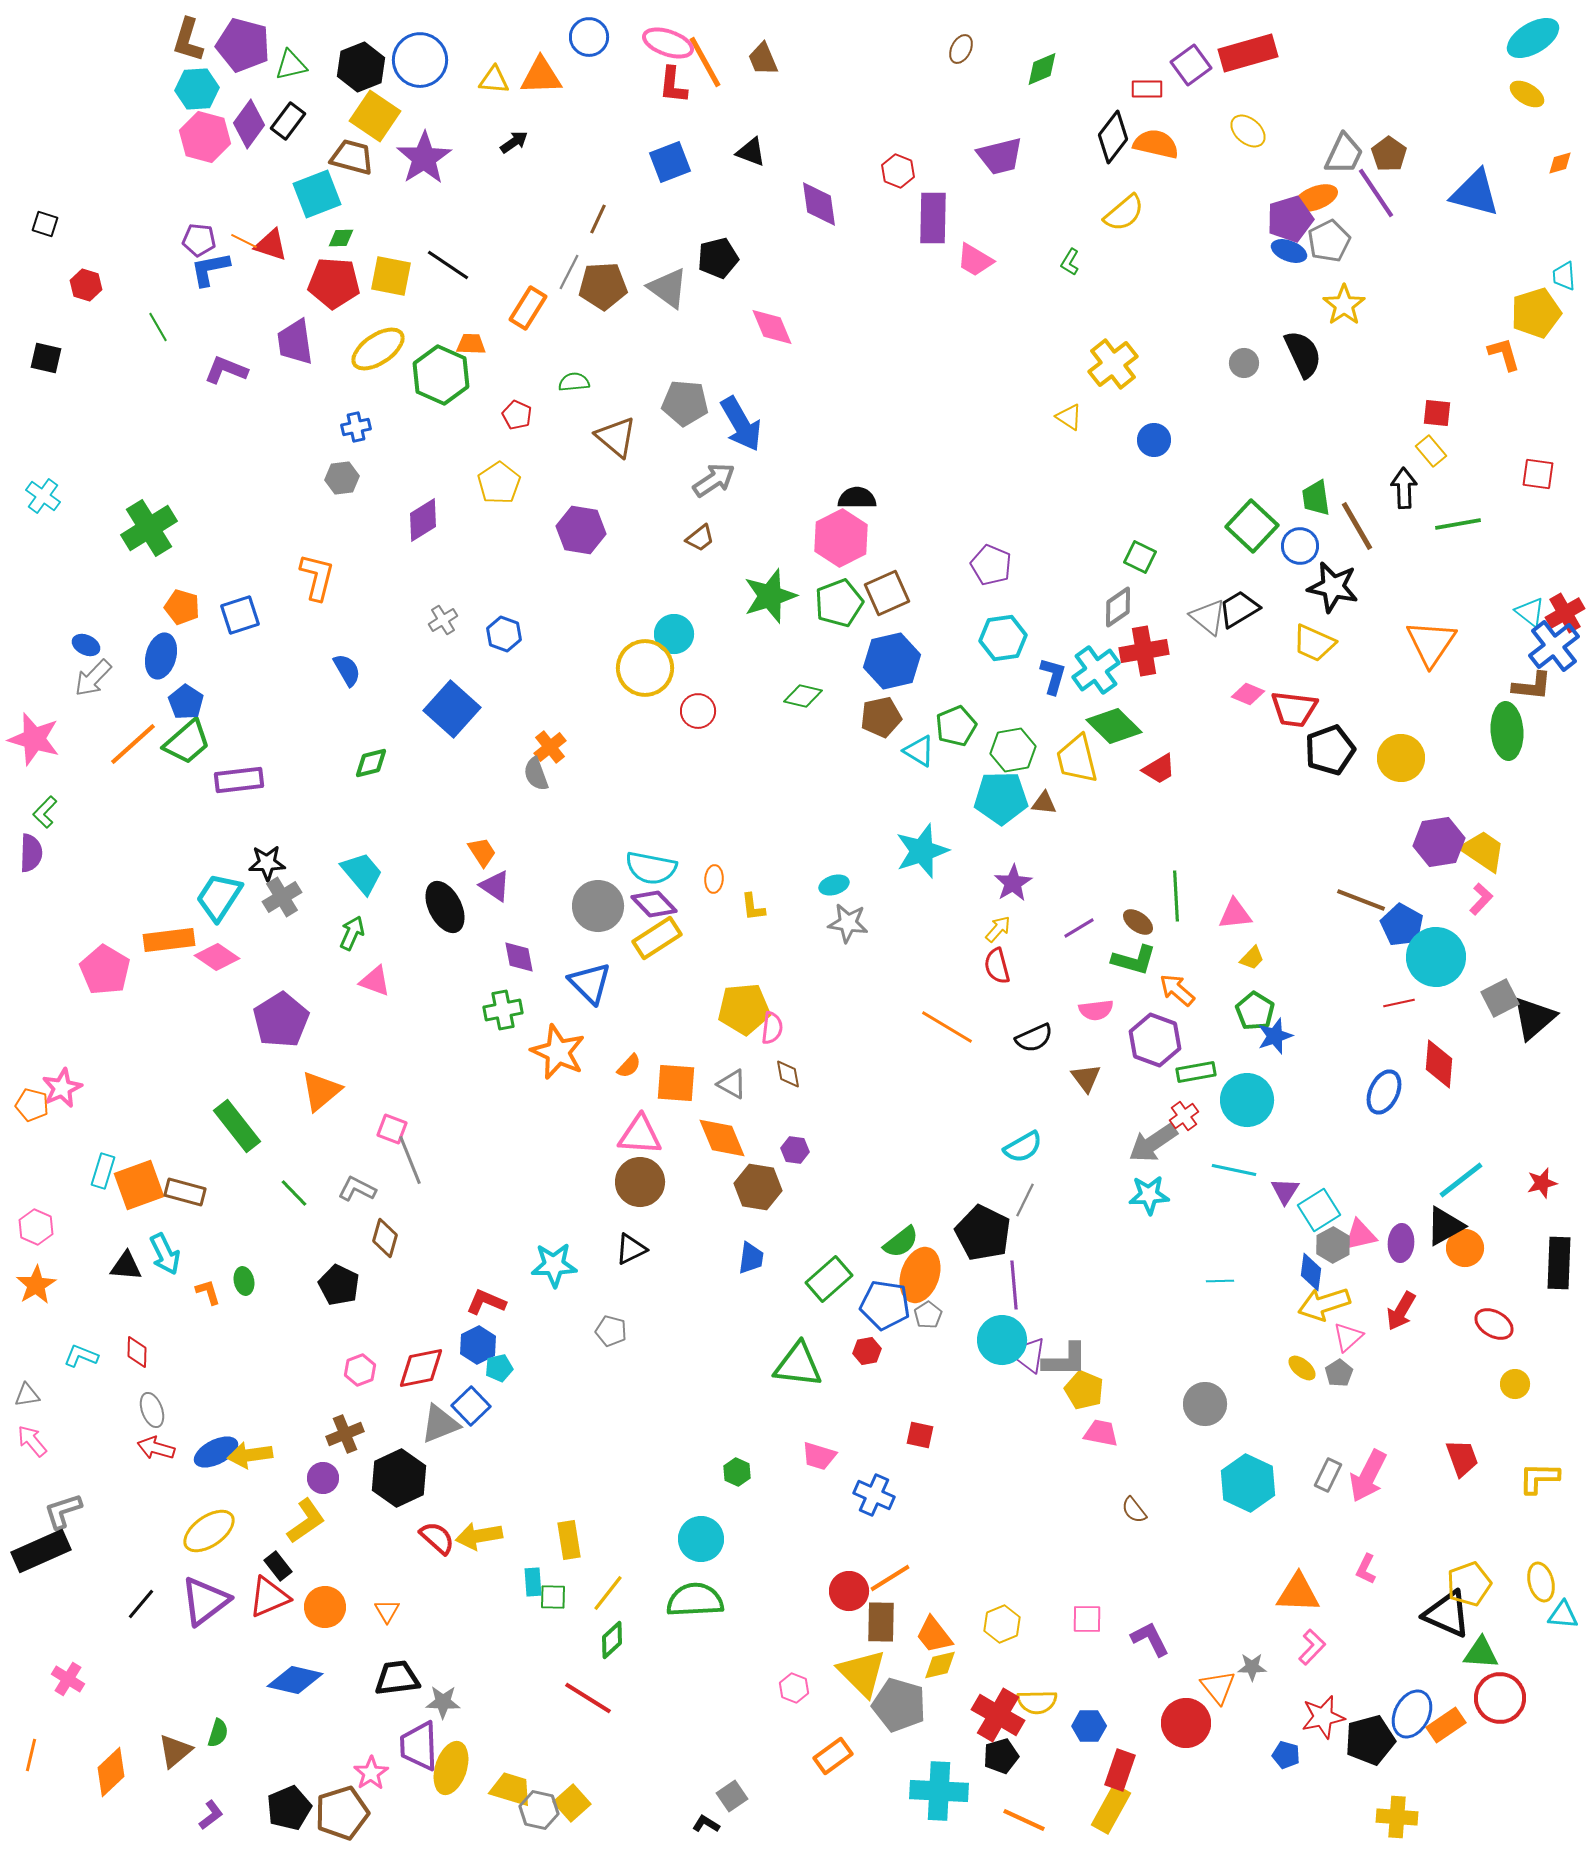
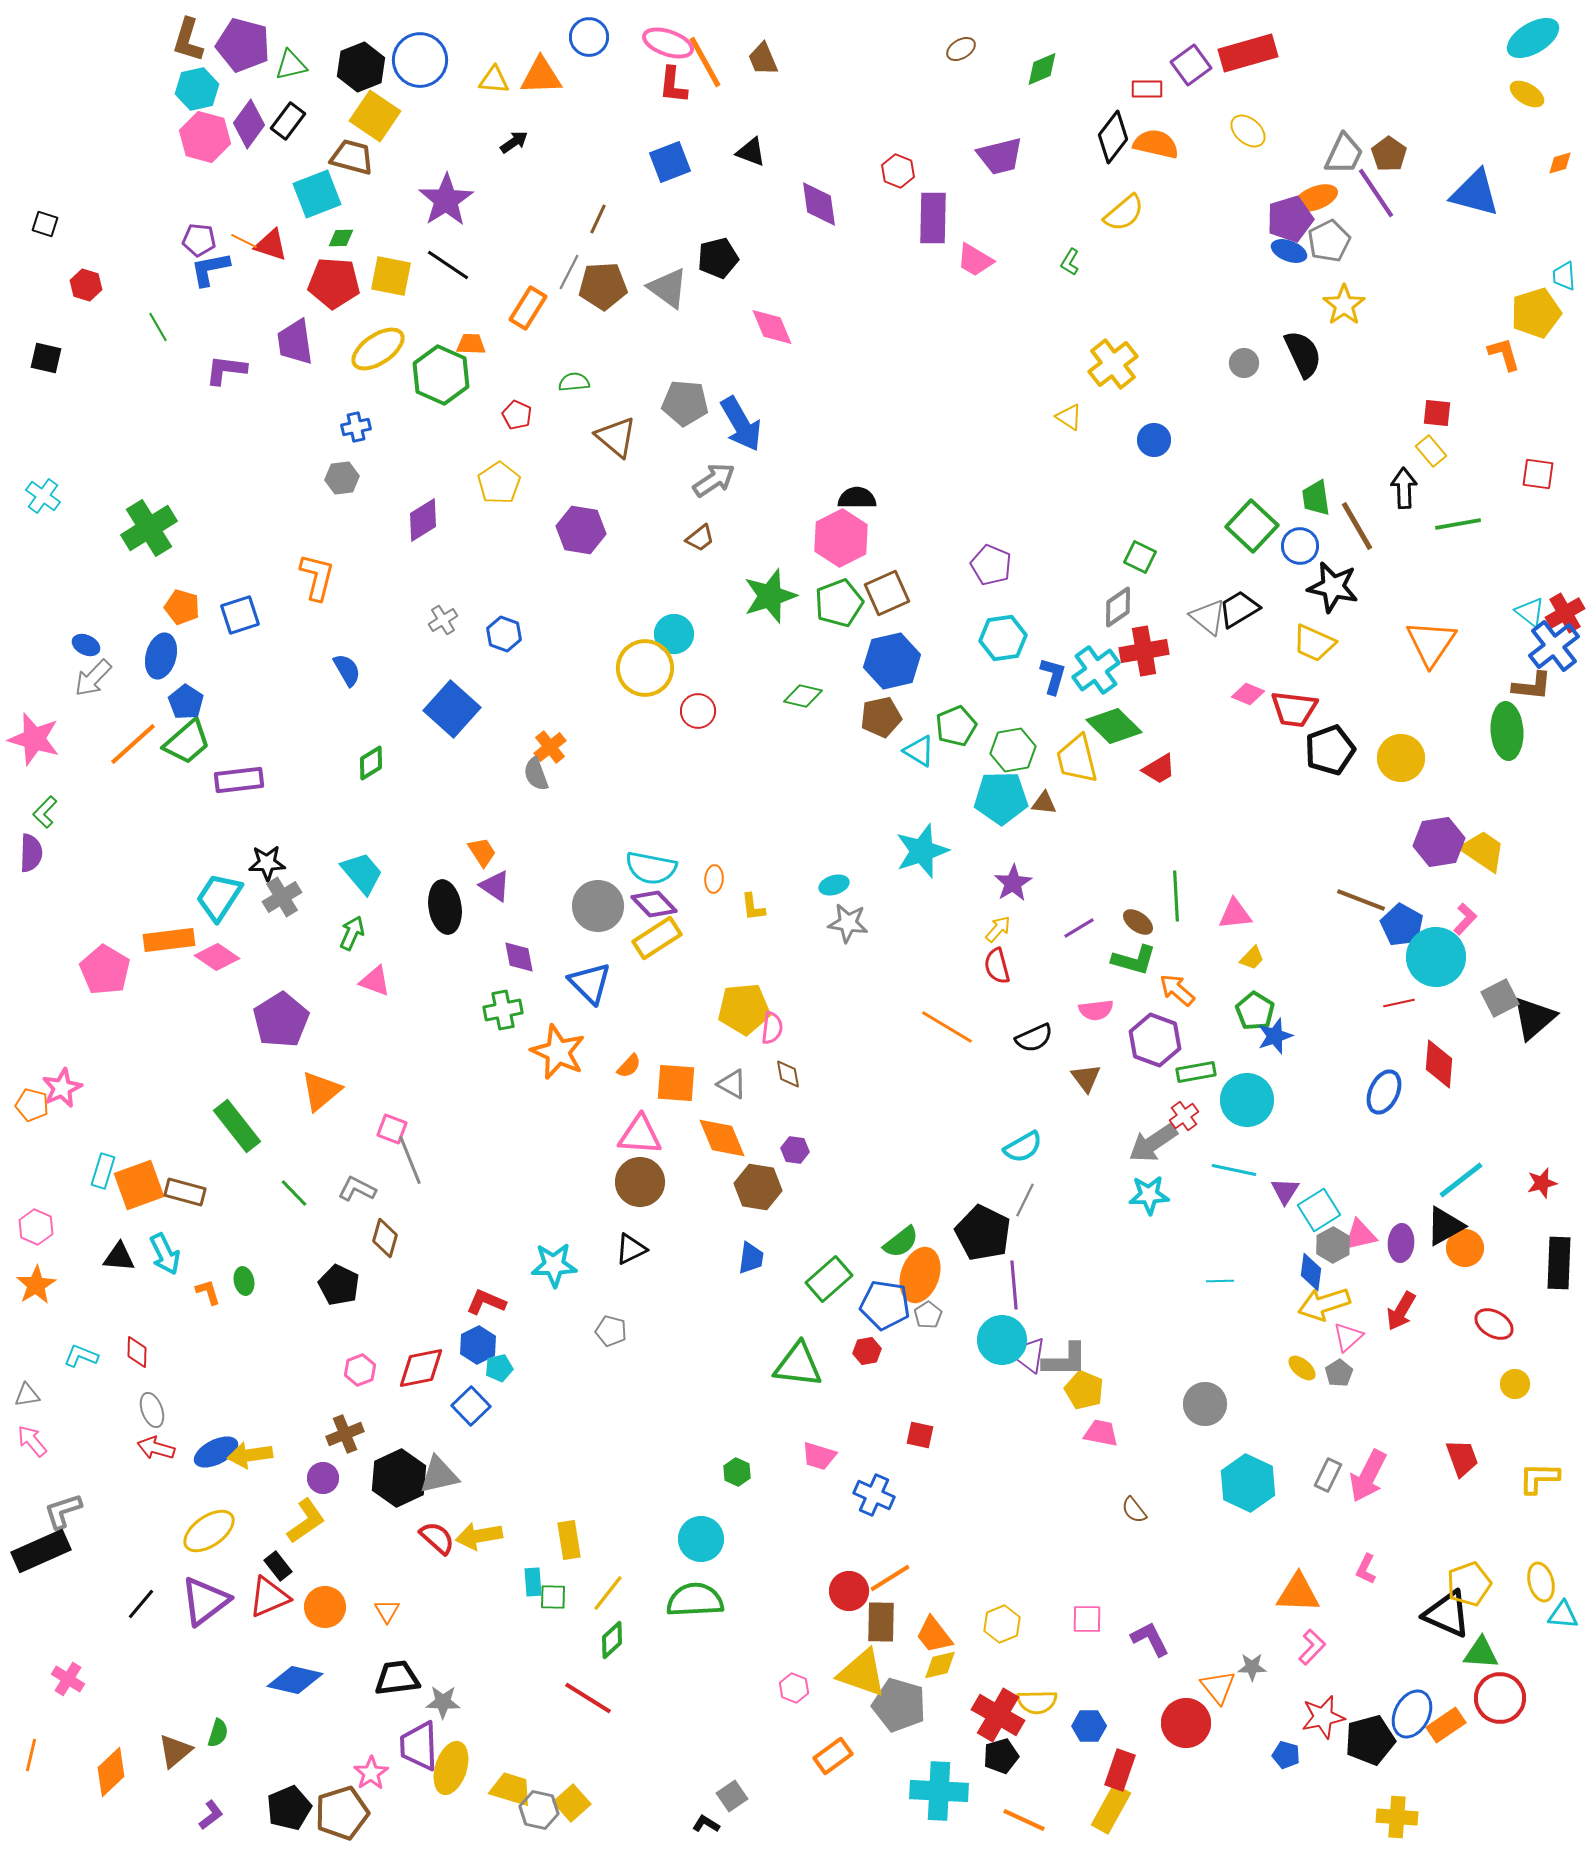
brown ellipse at (961, 49): rotated 32 degrees clockwise
cyan hexagon at (197, 89): rotated 9 degrees counterclockwise
purple star at (424, 158): moved 22 px right, 42 px down
purple L-shape at (226, 370): rotated 15 degrees counterclockwise
green diamond at (371, 763): rotated 18 degrees counterclockwise
pink L-shape at (1481, 899): moved 16 px left, 20 px down
black ellipse at (445, 907): rotated 18 degrees clockwise
black triangle at (126, 1266): moved 7 px left, 9 px up
gray triangle at (440, 1424): moved 1 px left, 51 px down; rotated 9 degrees clockwise
yellow triangle at (862, 1673): rotated 26 degrees counterclockwise
